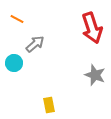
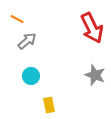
red arrow: rotated 8 degrees counterclockwise
gray arrow: moved 8 px left, 3 px up
cyan circle: moved 17 px right, 13 px down
